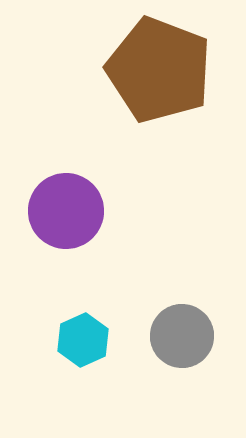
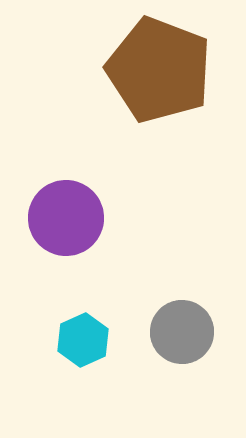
purple circle: moved 7 px down
gray circle: moved 4 px up
